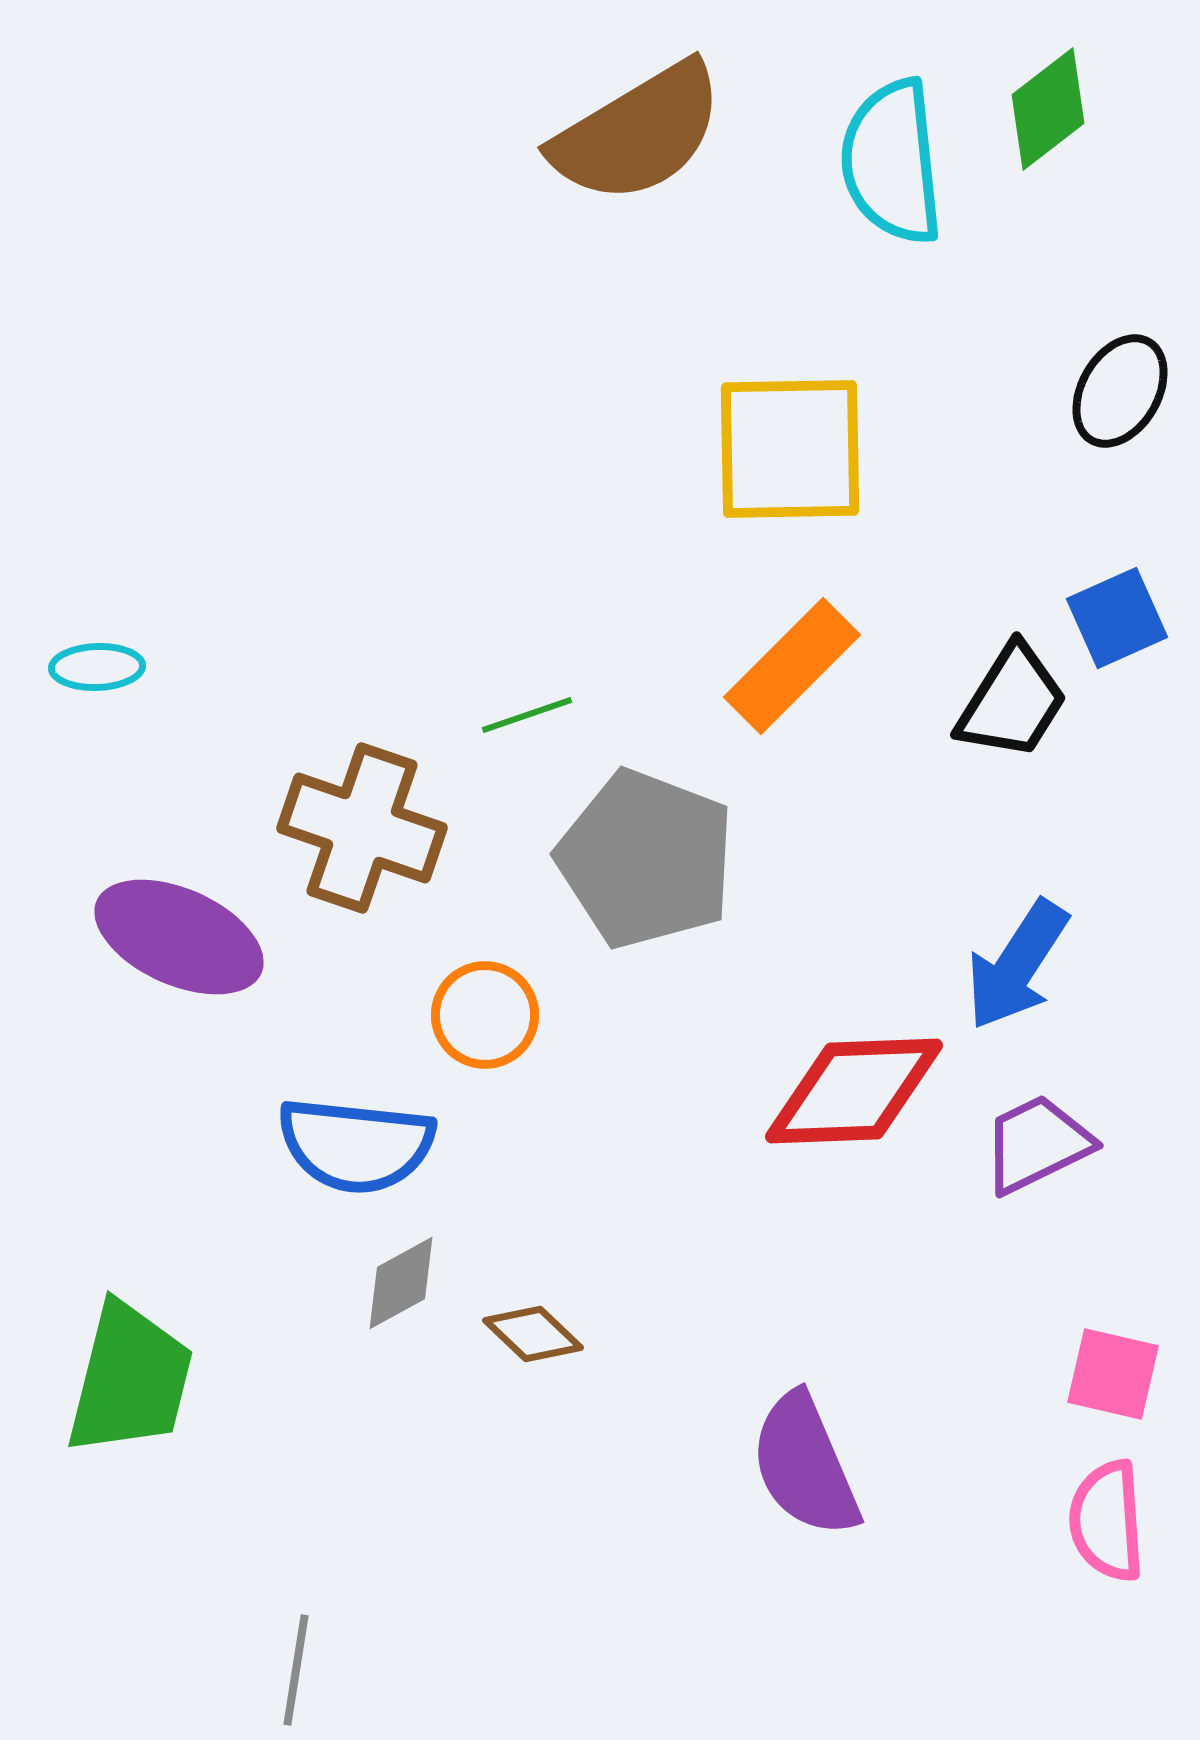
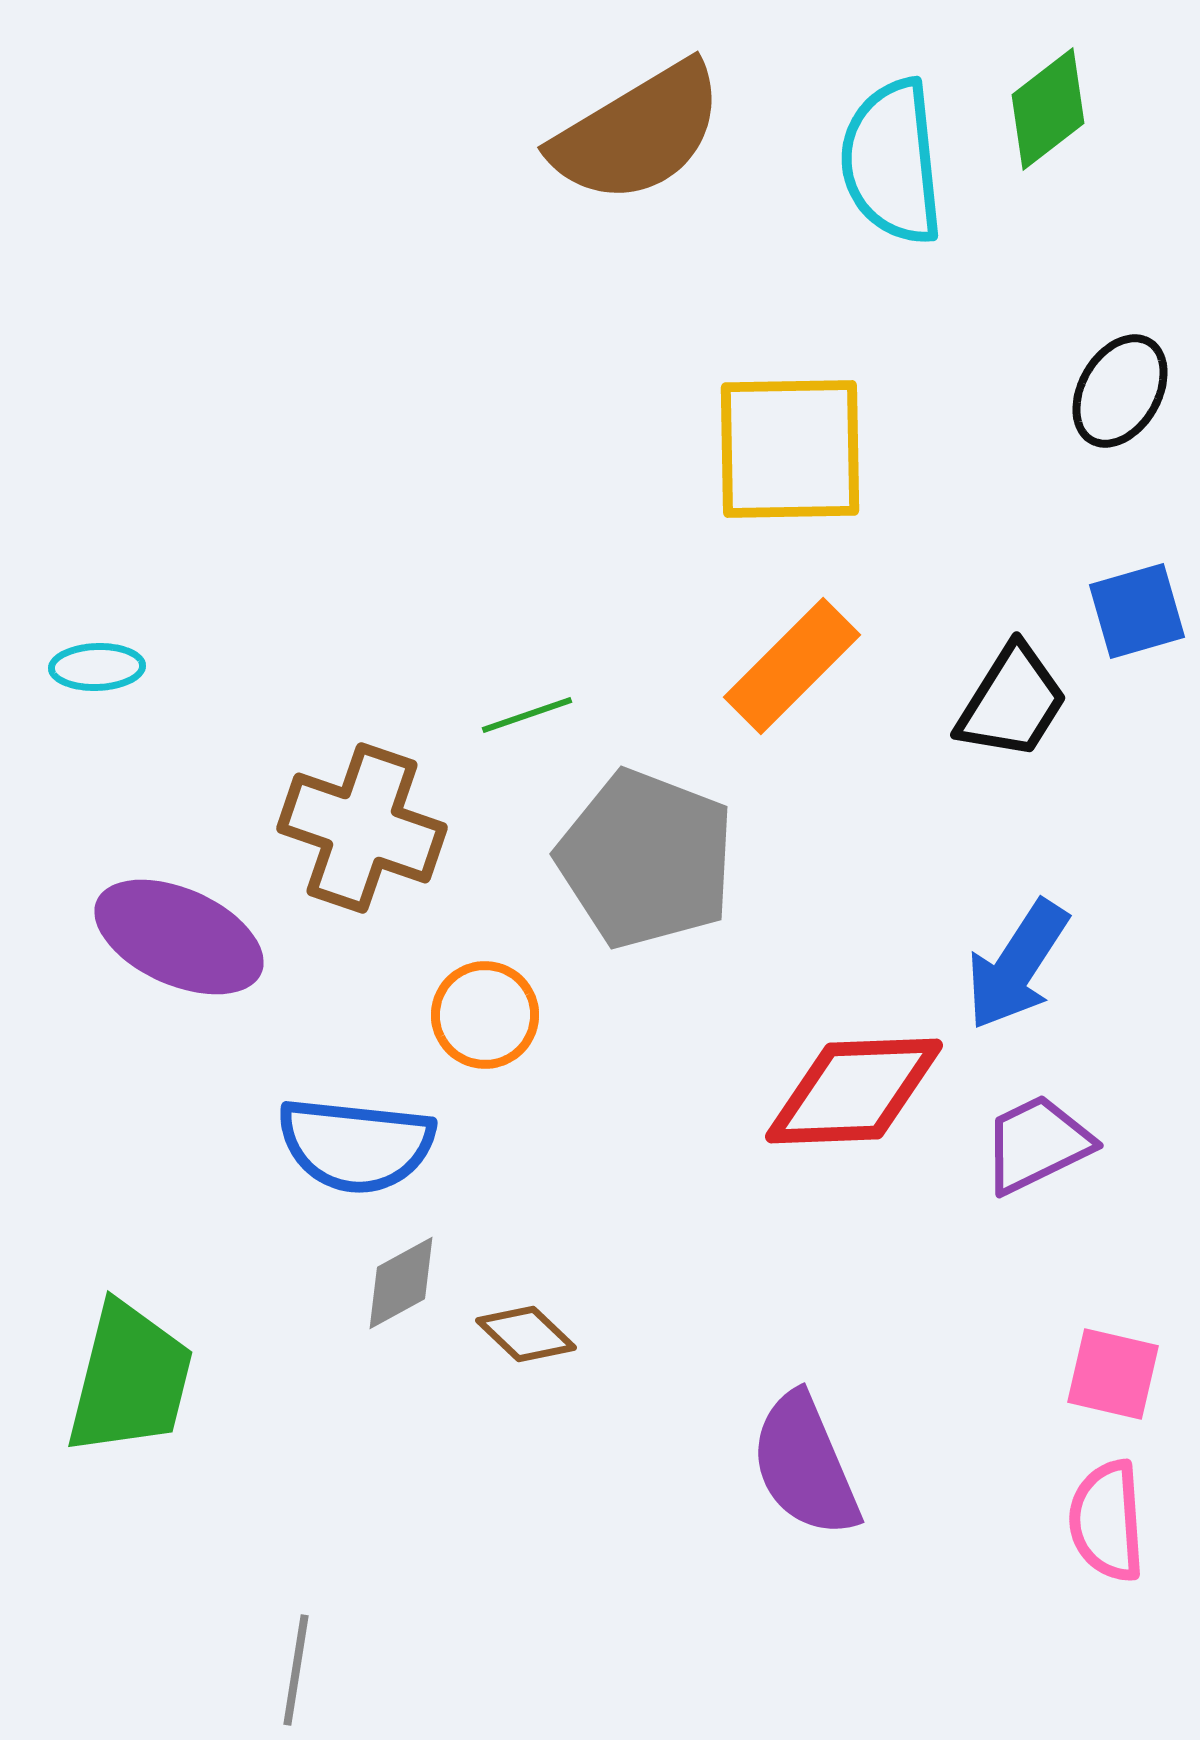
blue square: moved 20 px right, 7 px up; rotated 8 degrees clockwise
brown diamond: moved 7 px left
